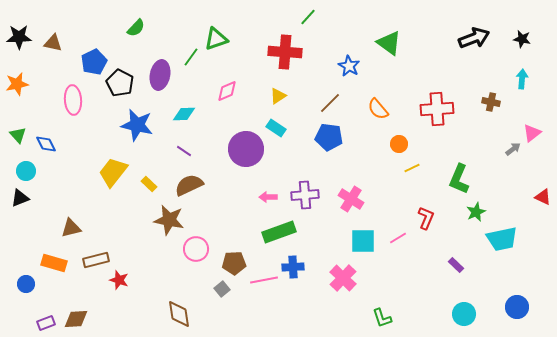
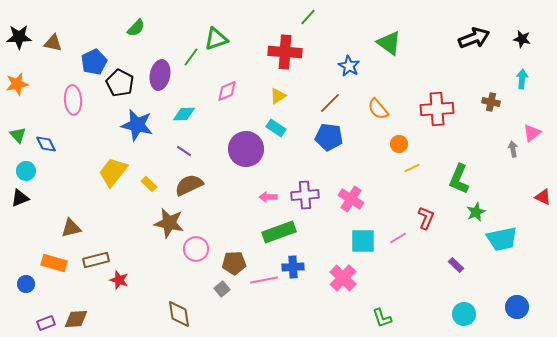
gray arrow at (513, 149): rotated 63 degrees counterclockwise
brown star at (169, 220): moved 3 px down
